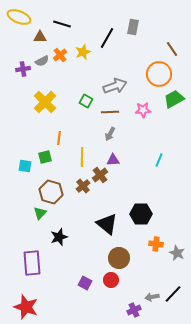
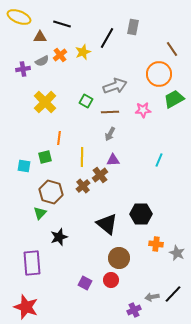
cyan square at (25, 166): moved 1 px left
